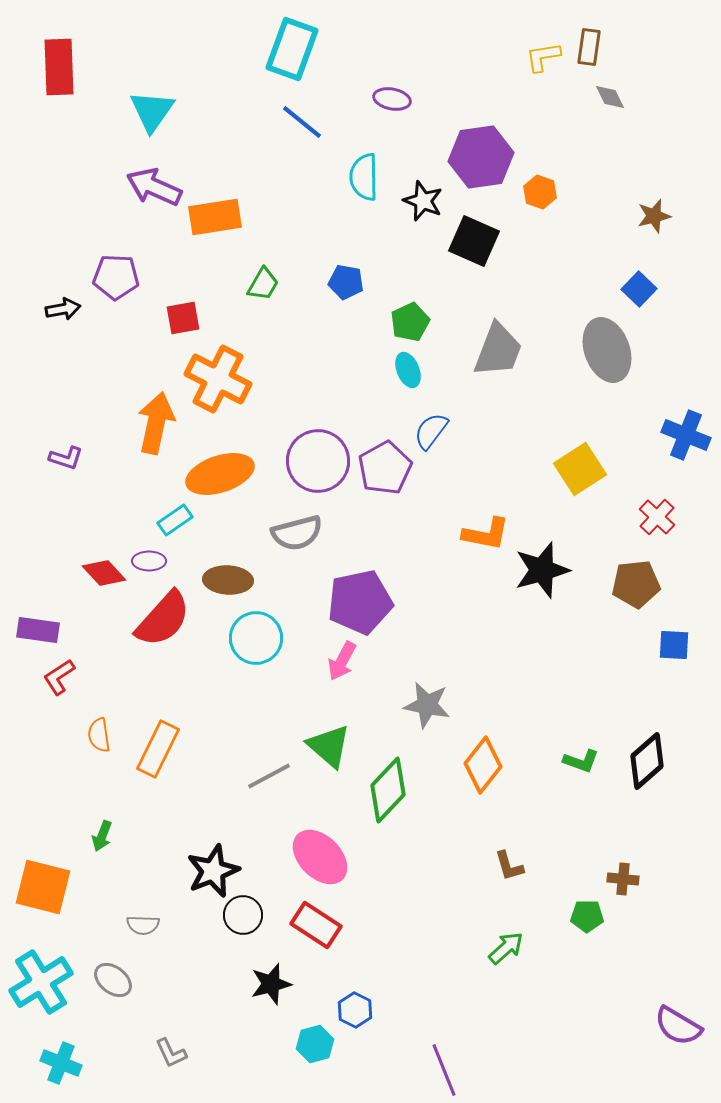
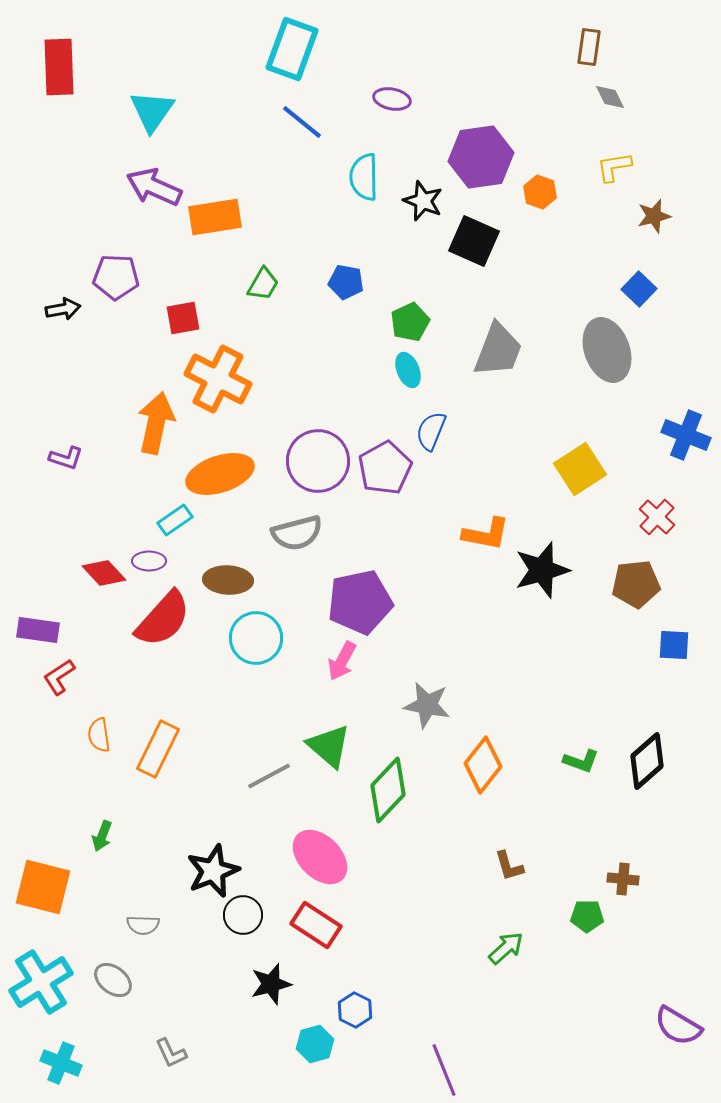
yellow L-shape at (543, 57): moved 71 px right, 110 px down
blue semicircle at (431, 431): rotated 15 degrees counterclockwise
